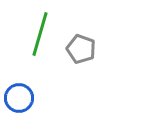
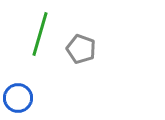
blue circle: moved 1 px left
